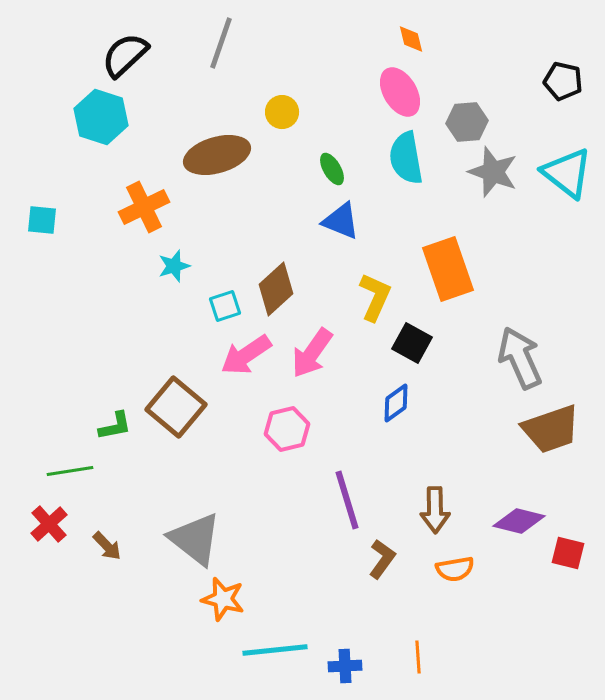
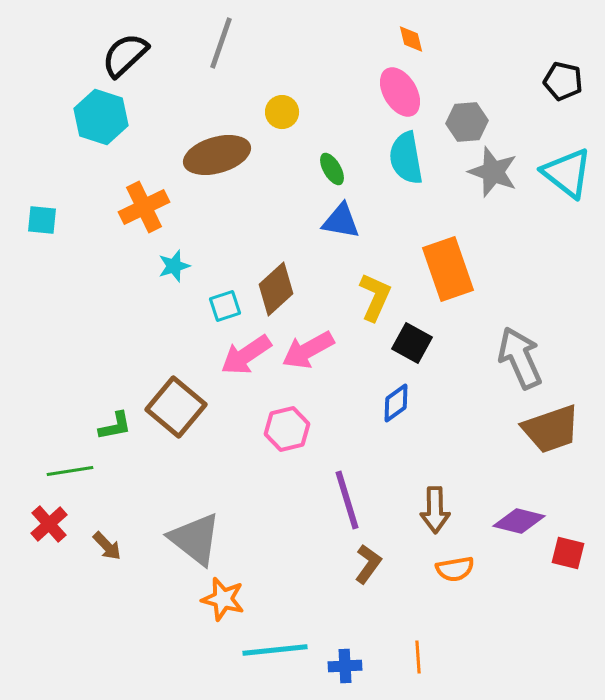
blue triangle at (341, 221): rotated 12 degrees counterclockwise
pink arrow at (312, 353): moved 4 px left, 3 px up; rotated 26 degrees clockwise
brown L-shape at (382, 559): moved 14 px left, 5 px down
